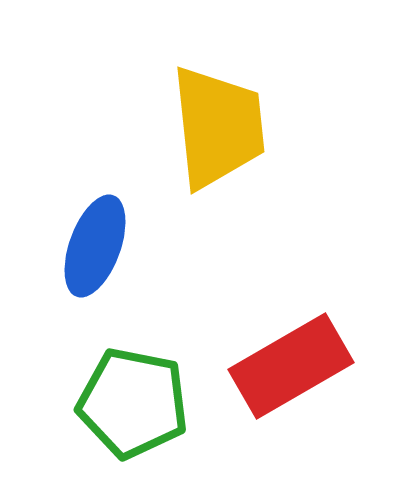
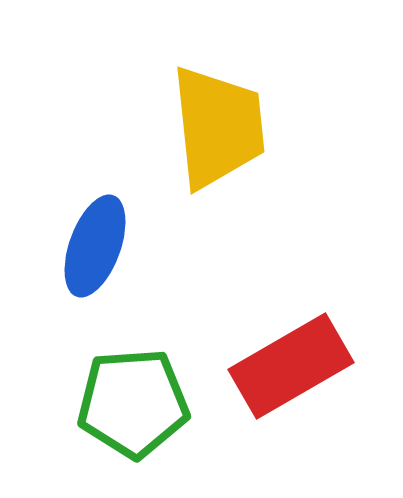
green pentagon: rotated 15 degrees counterclockwise
